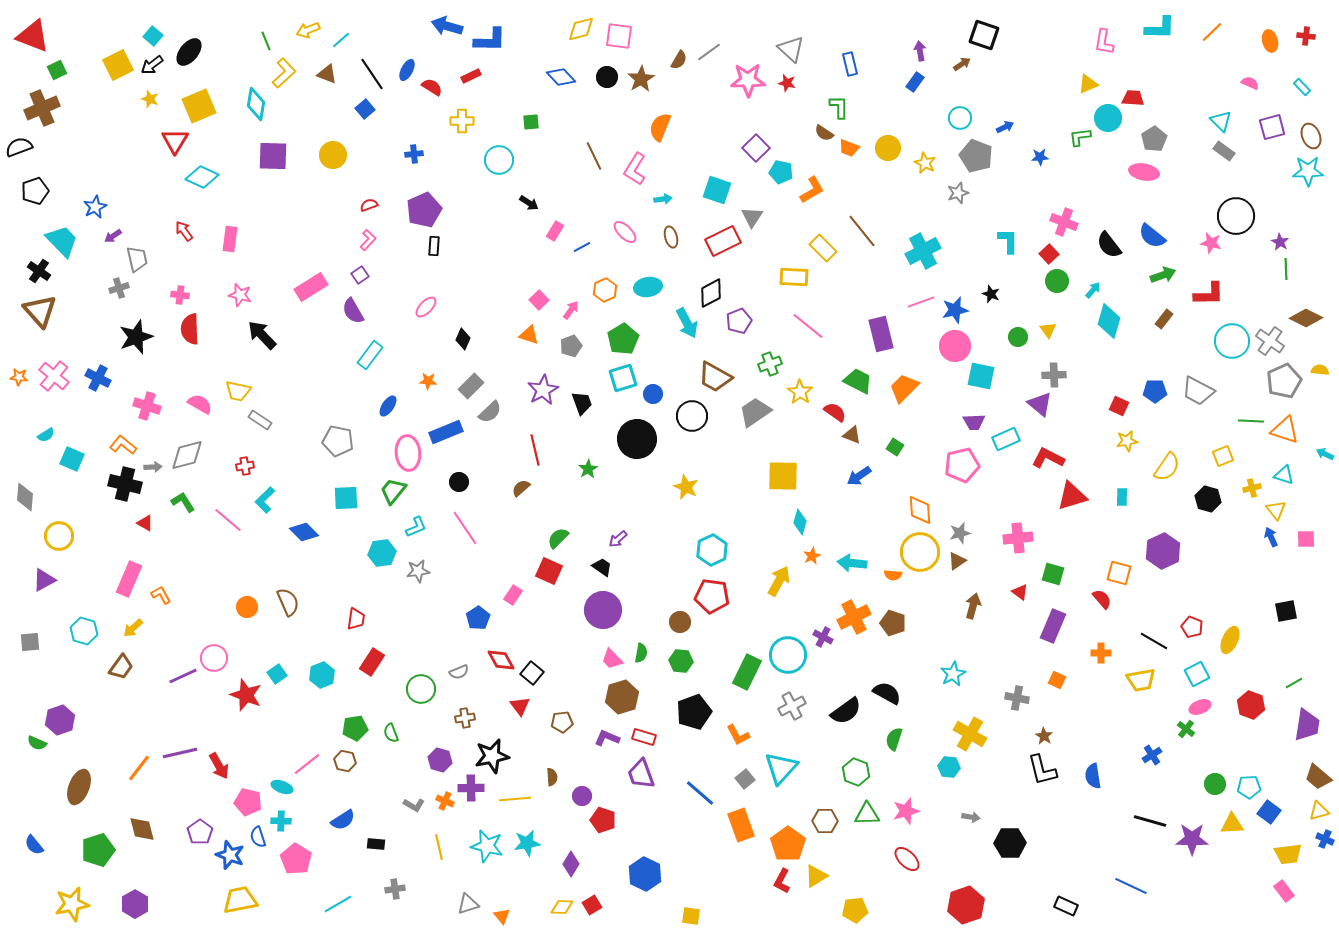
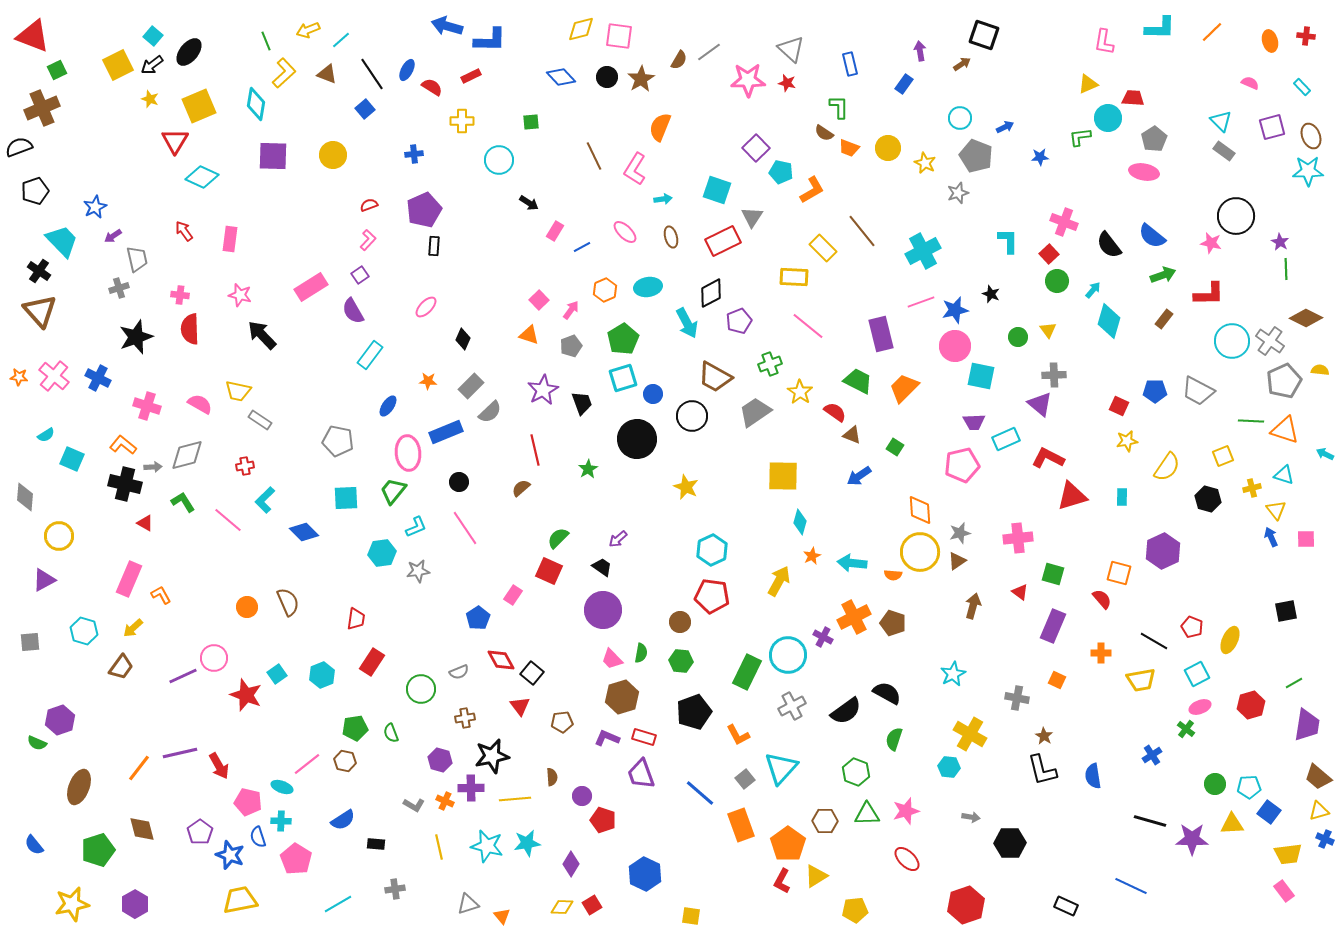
blue rectangle at (915, 82): moved 11 px left, 2 px down
red hexagon at (1251, 705): rotated 24 degrees clockwise
